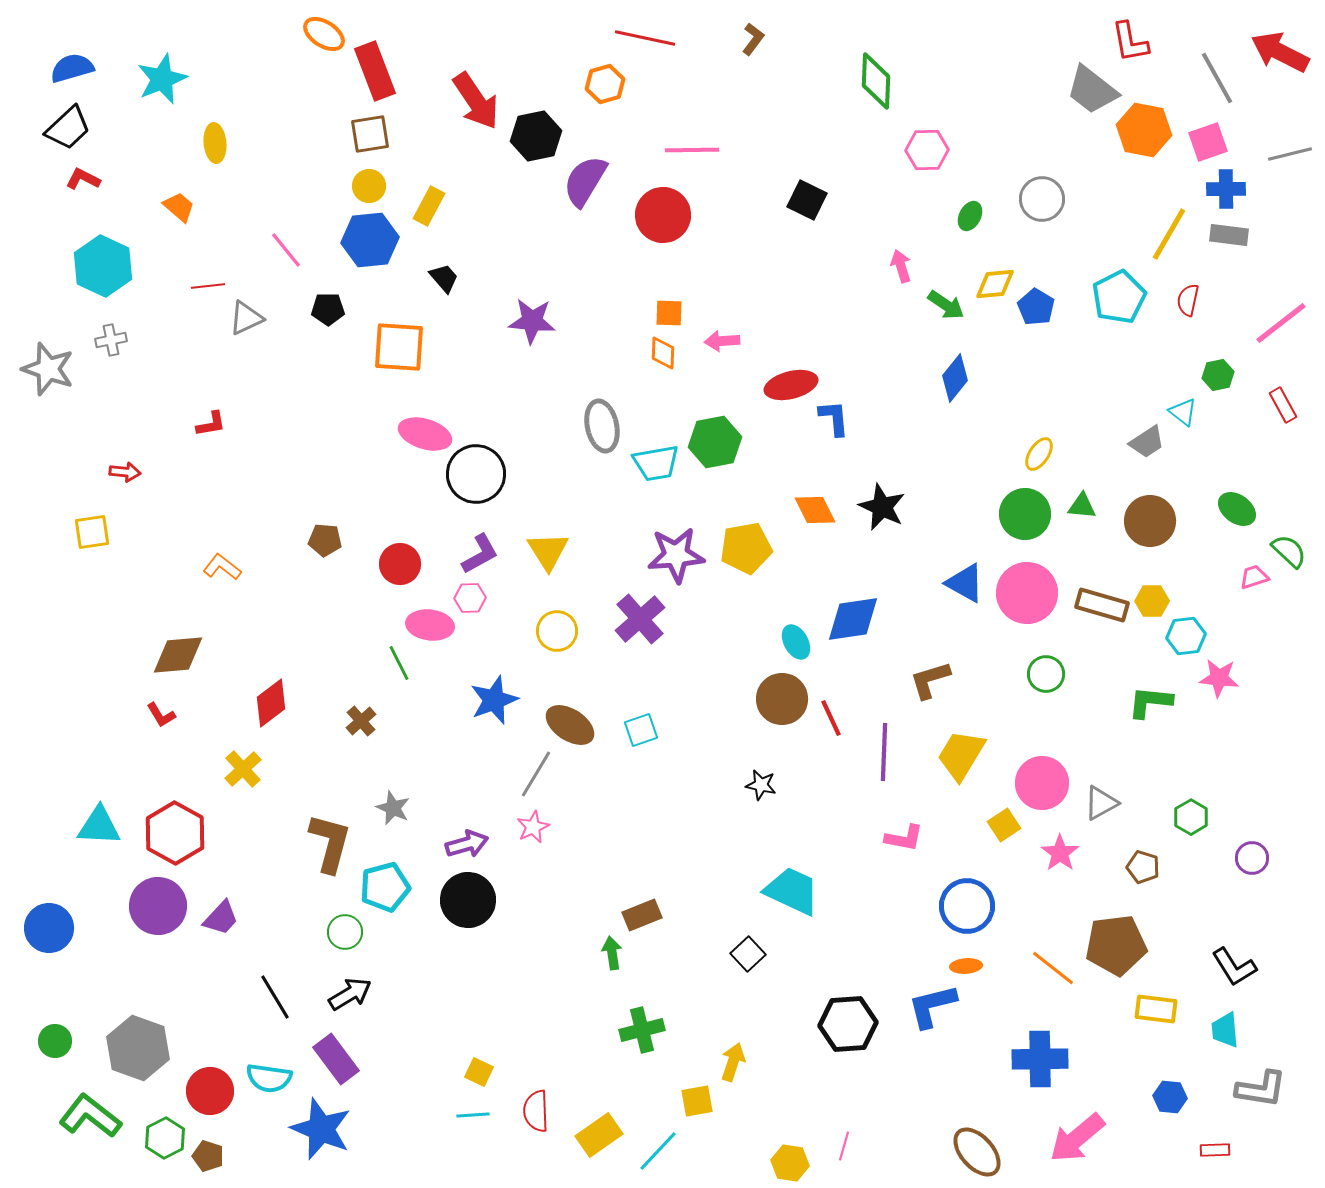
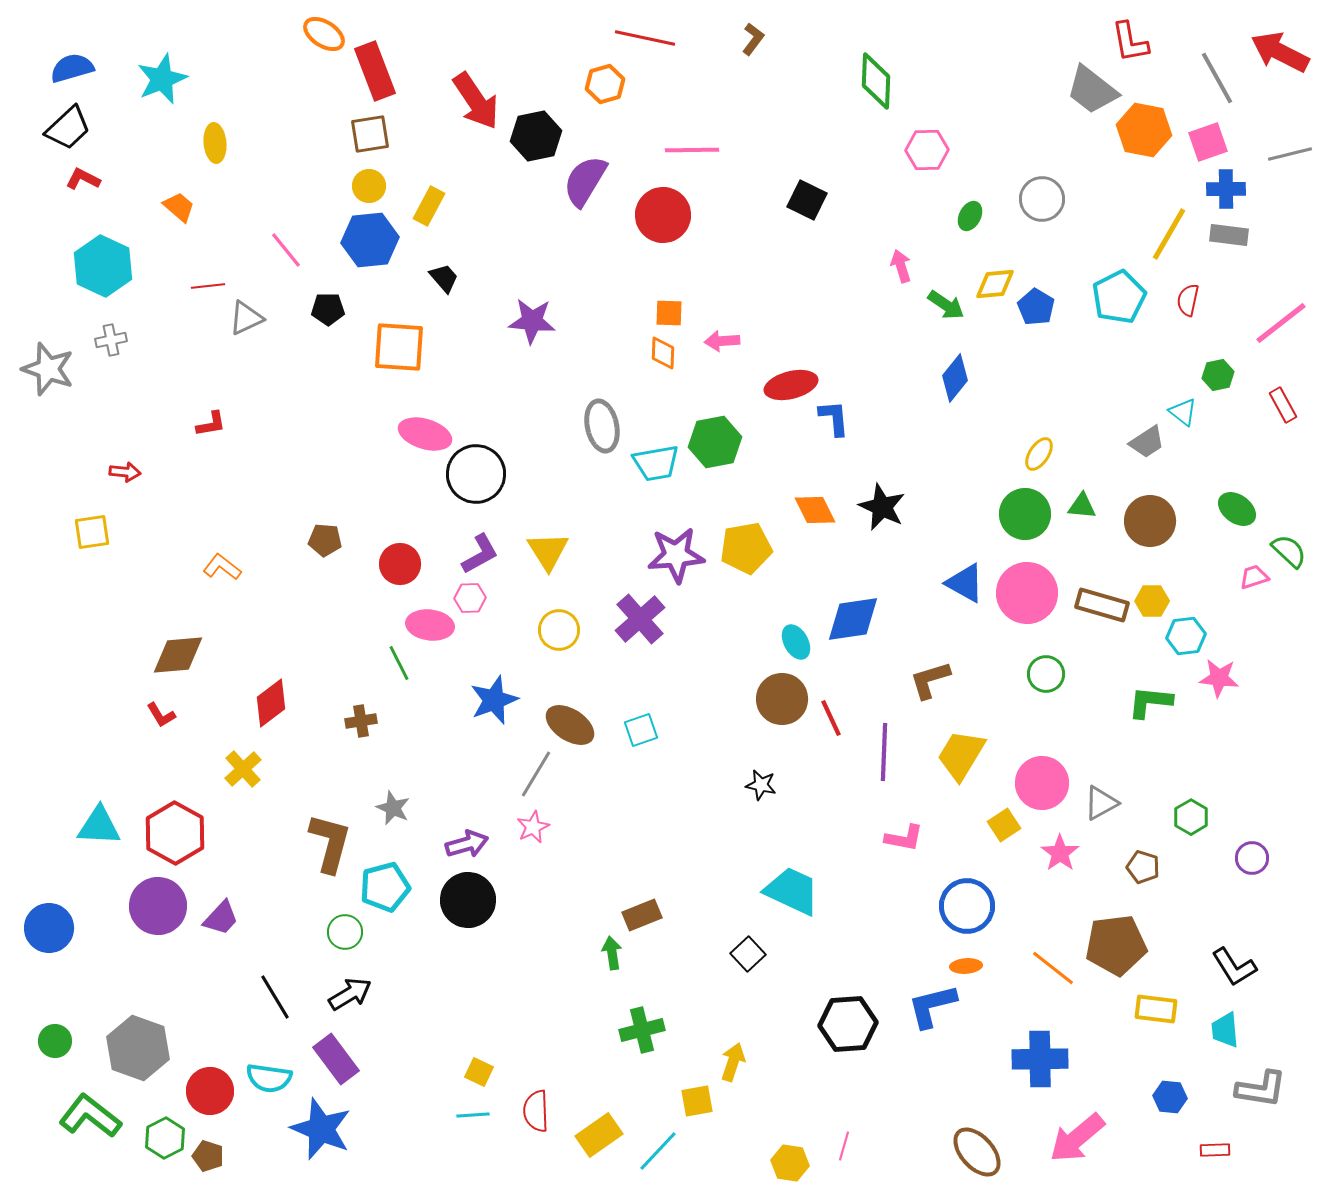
yellow circle at (557, 631): moved 2 px right, 1 px up
brown cross at (361, 721): rotated 32 degrees clockwise
